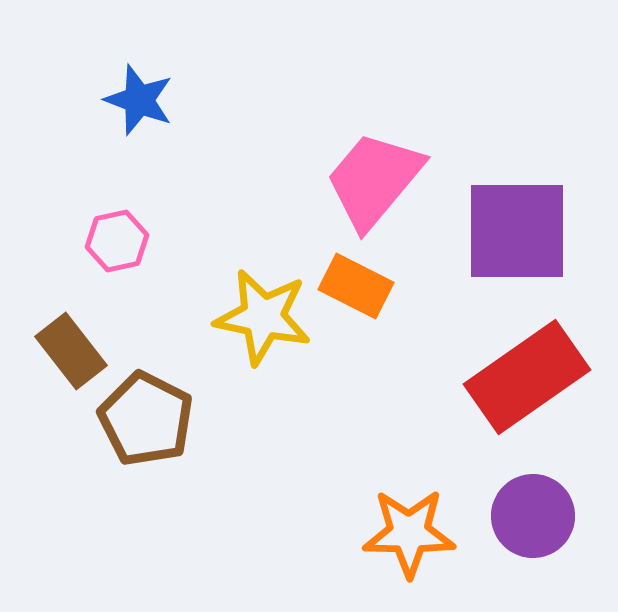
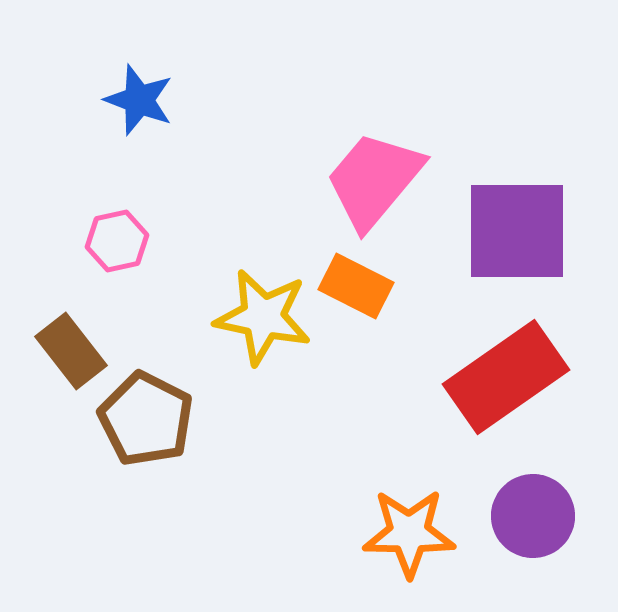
red rectangle: moved 21 px left
